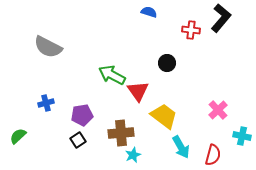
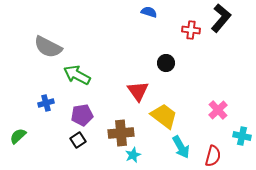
black circle: moved 1 px left
green arrow: moved 35 px left
red semicircle: moved 1 px down
